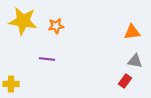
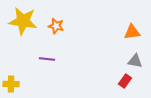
orange star: rotated 21 degrees clockwise
